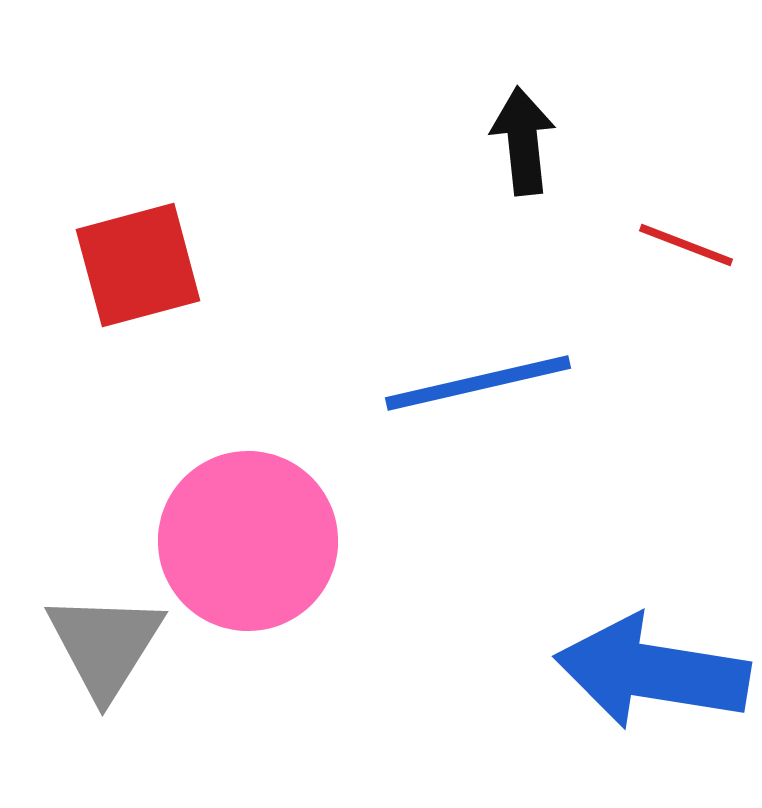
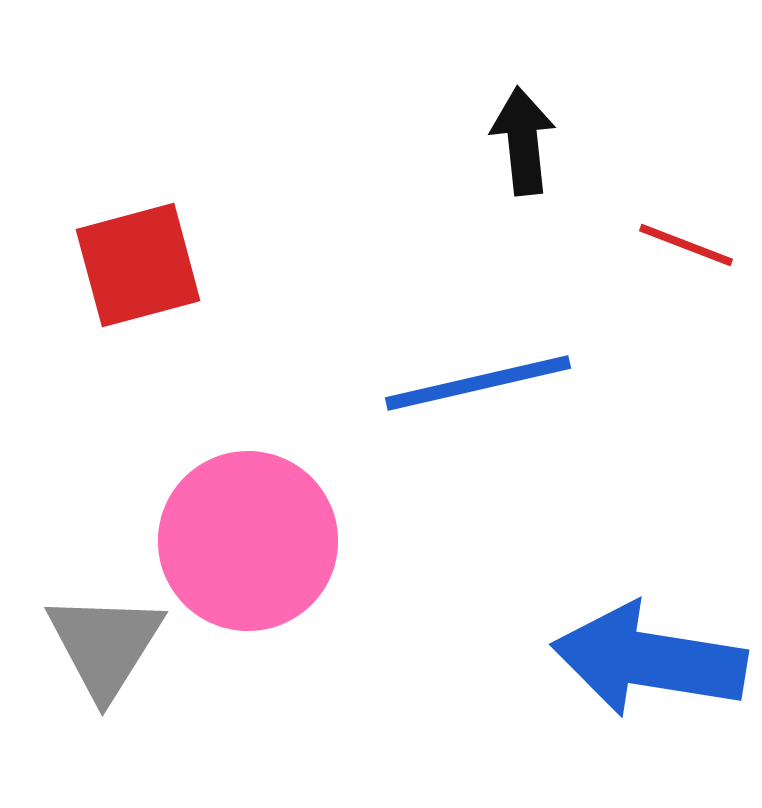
blue arrow: moved 3 px left, 12 px up
